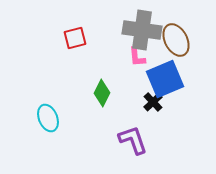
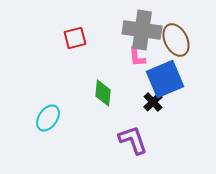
green diamond: moved 1 px right; rotated 20 degrees counterclockwise
cyan ellipse: rotated 56 degrees clockwise
